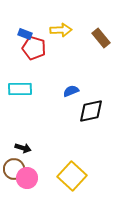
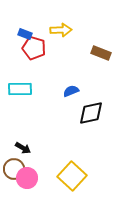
brown rectangle: moved 15 px down; rotated 30 degrees counterclockwise
black diamond: moved 2 px down
black arrow: rotated 14 degrees clockwise
